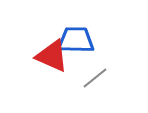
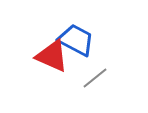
blue trapezoid: rotated 27 degrees clockwise
